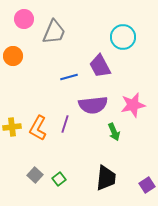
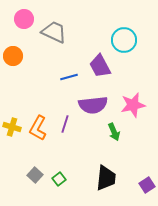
gray trapezoid: rotated 88 degrees counterclockwise
cyan circle: moved 1 px right, 3 px down
yellow cross: rotated 24 degrees clockwise
